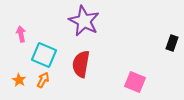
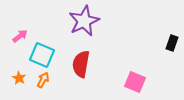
purple star: rotated 20 degrees clockwise
pink arrow: moved 1 px left, 2 px down; rotated 63 degrees clockwise
cyan square: moved 2 px left
orange star: moved 2 px up
